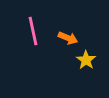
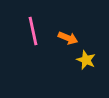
yellow star: rotated 12 degrees counterclockwise
